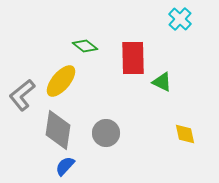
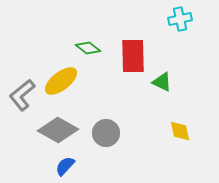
cyan cross: rotated 35 degrees clockwise
green diamond: moved 3 px right, 2 px down
red rectangle: moved 2 px up
yellow ellipse: rotated 12 degrees clockwise
gray diamond: rotated 69 degrees counterclockwise
yellow diamond: moved 5 px left, 3 px up
